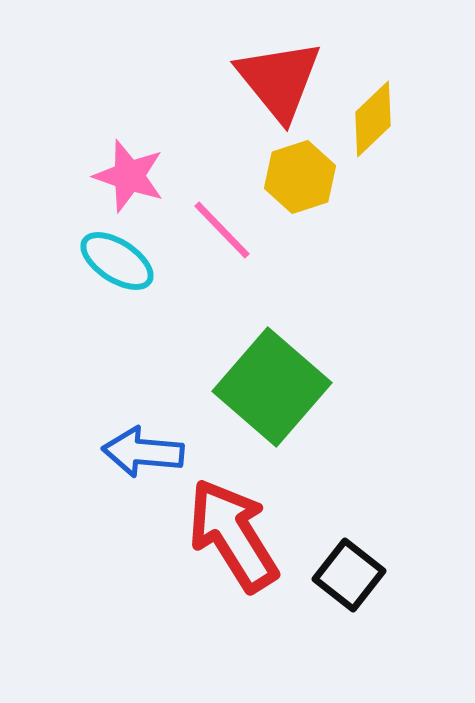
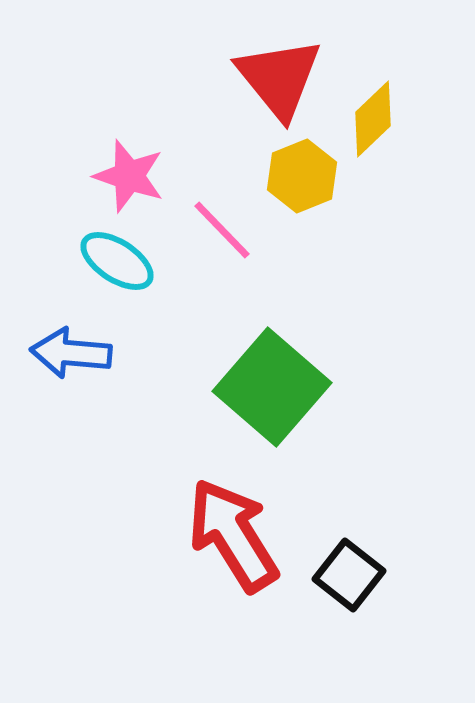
red triangle: moved 2 px up
yellow hexagon: moved 2 px right, 1 px up; rotated 4 degrees counterclockwise
blue arrow: moved 72 px left, 99 px up
